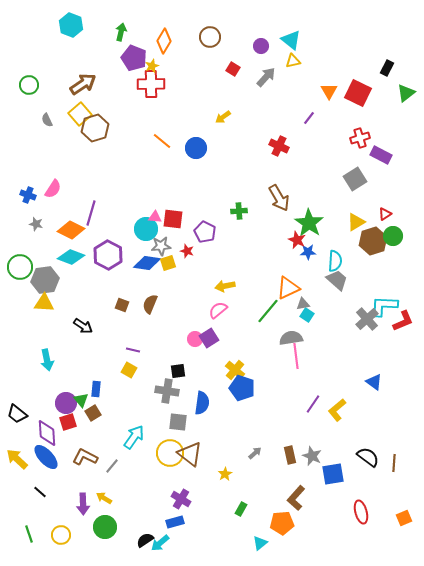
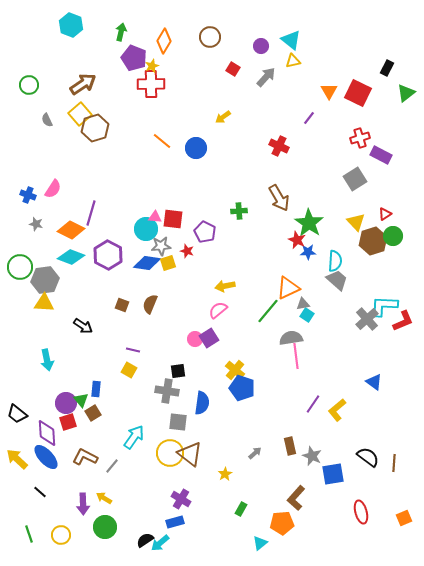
yellow triangle at (356, 222): rotated 42 degrees counterclockwise
brown rectangle at (290, 455): moved 9 px up
